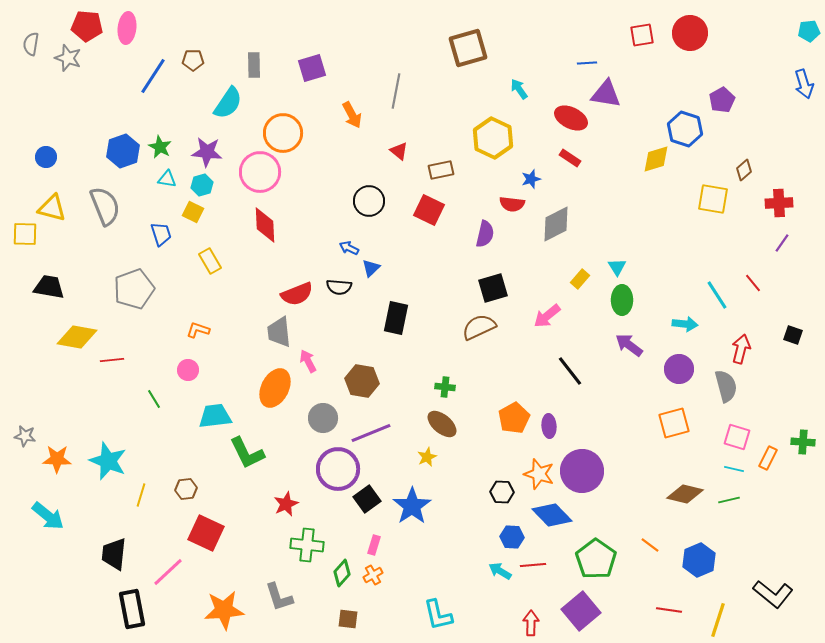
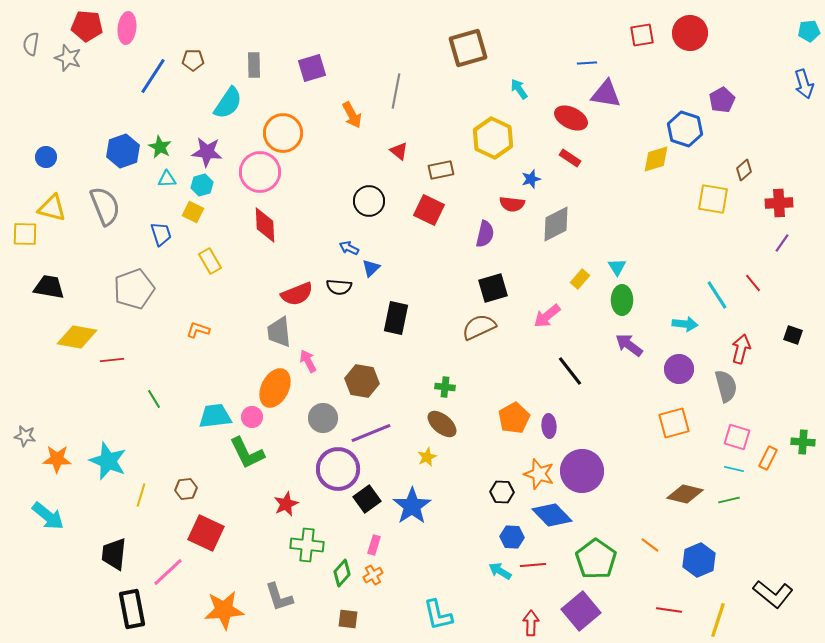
cyan triangle at (167, 179): rotated 12 degrees counterclockwise
pink circle at (188, 370): moved 64 px right, 47 px down
